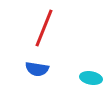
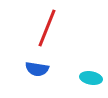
red line: moved 3 px right
